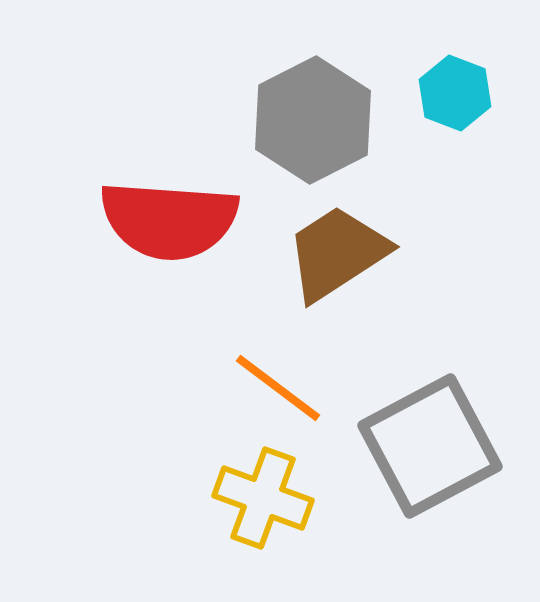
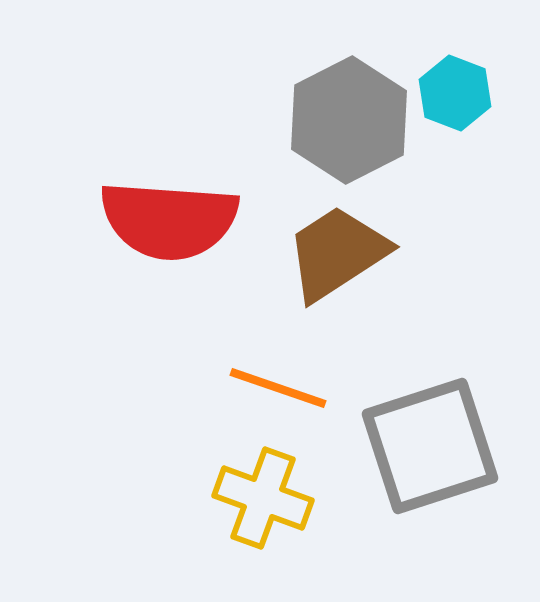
gray hexagon: moved 36 px right
orange line: rotated 18 degrees counterclockwise
gray square: rotated 10 degrees clockwise
